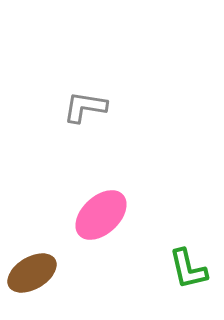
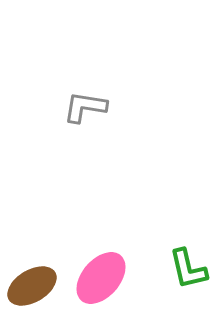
pink ellipse: moved 63 px down; rotated 6 degrees counterclockwise
brown ellipse: moved 13 px down
